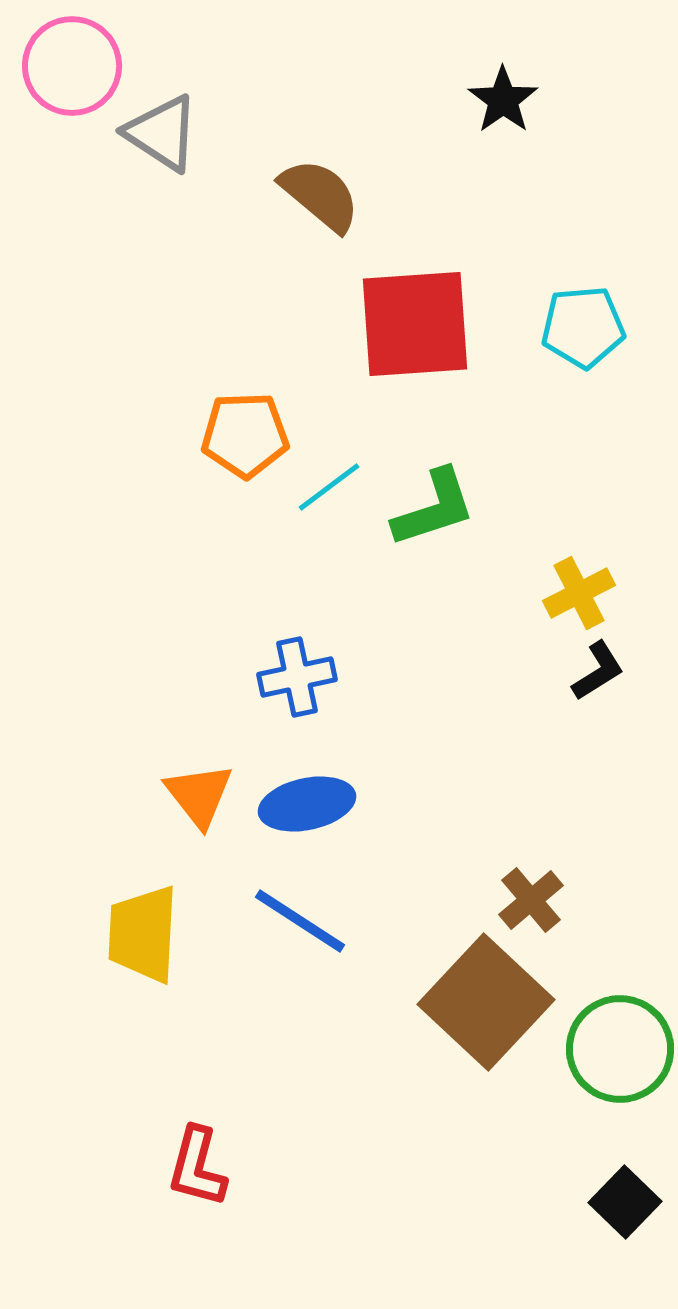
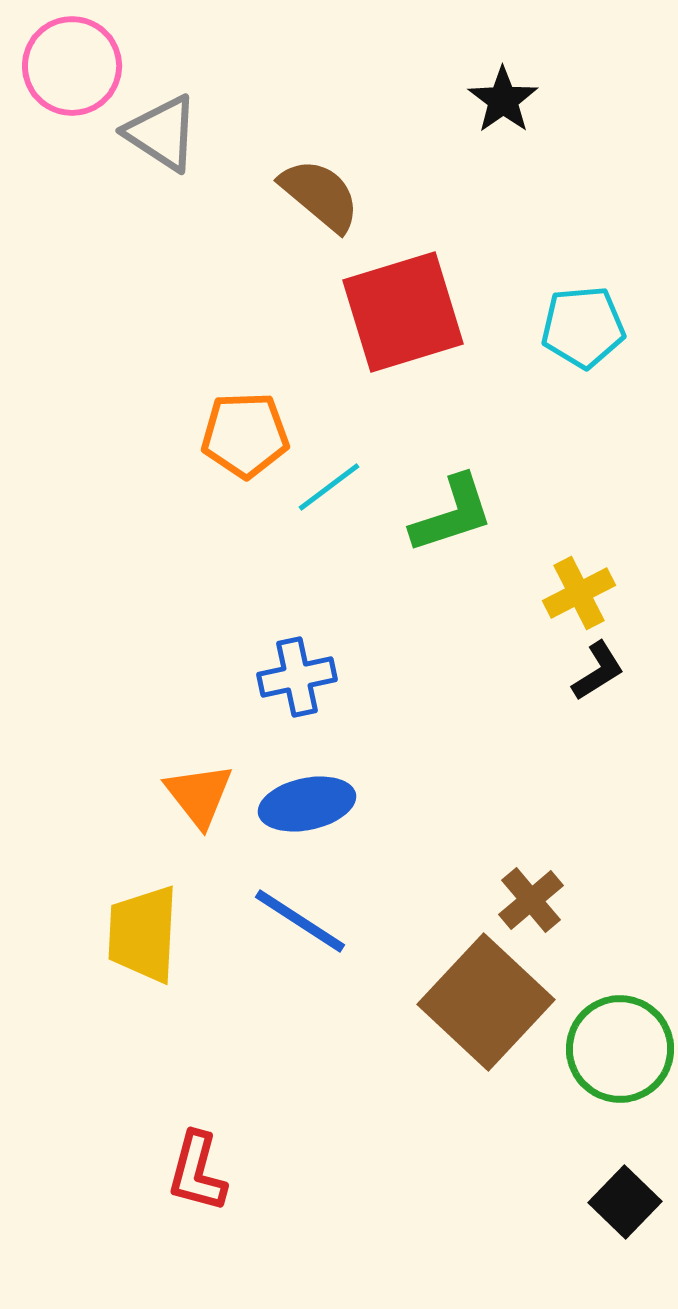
red square: moved 12 px left, 12 px up; rotated 13 degrees counterclockwise
green L-shape: moved 18 px right, 6 px down
red L-shape: moved 5 px down
